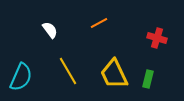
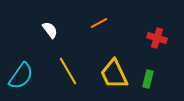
cyan semicircle: moved 1 px up; rotated 12 degrees clockwise
